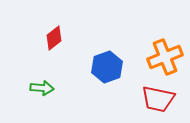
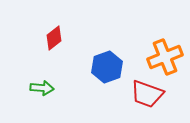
red trapezoid: moved 11 px left, 5 px up; rotated 8 degrees clockwise
